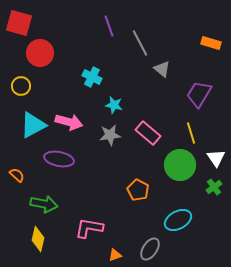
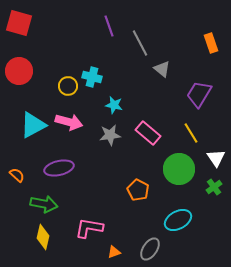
orange rectangle: rotated 54 degrees clockwise
red circle: moved 21 px left, 18 px down
cyan cross: rotated 12 degrees counterclockwise
yellow circle: moved 47 px right
yellow line: rotated 15 degrees counterclockwise
purple ellipse: moved 9 px down; rotated 24 degrees counterclockwise
green circle: moved 1 px left, 4 px down
yellow diamond: moved 5 px right, 2 px up
orange triangle: moved 1 px left, 3 px up
